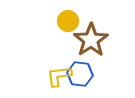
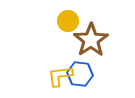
yellow L-shape: moved 1 px right
